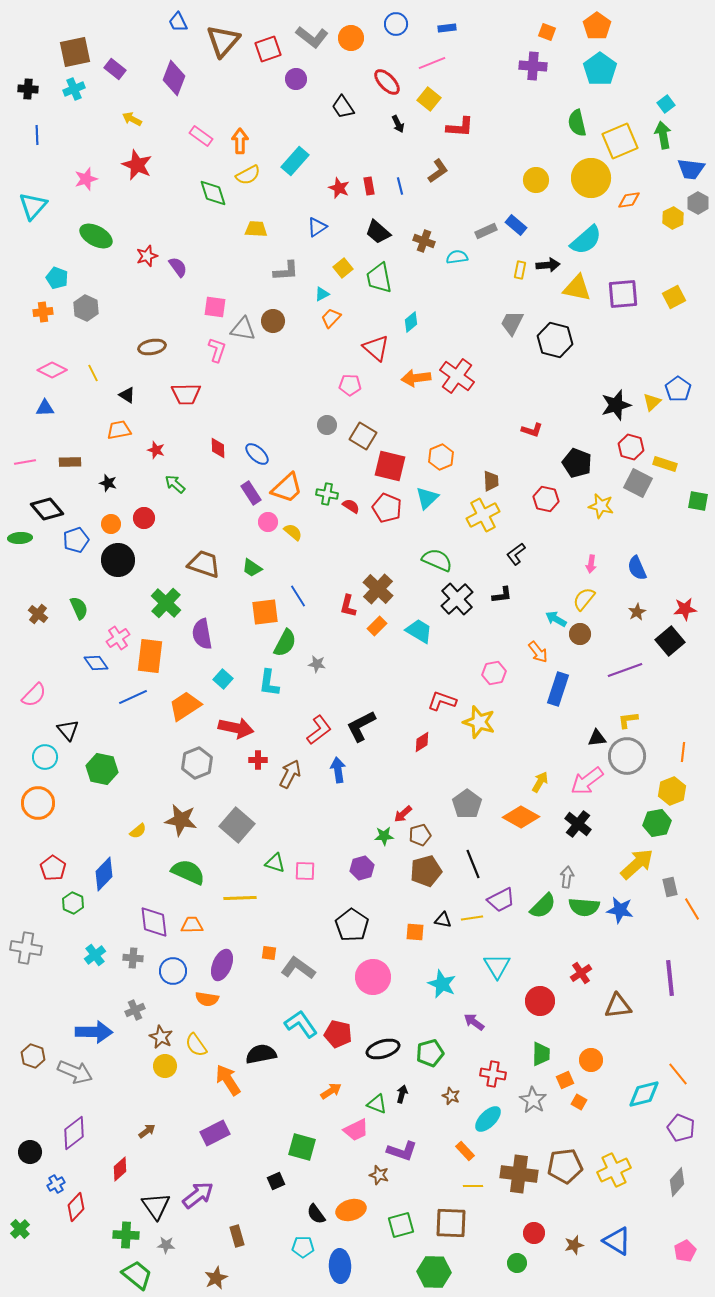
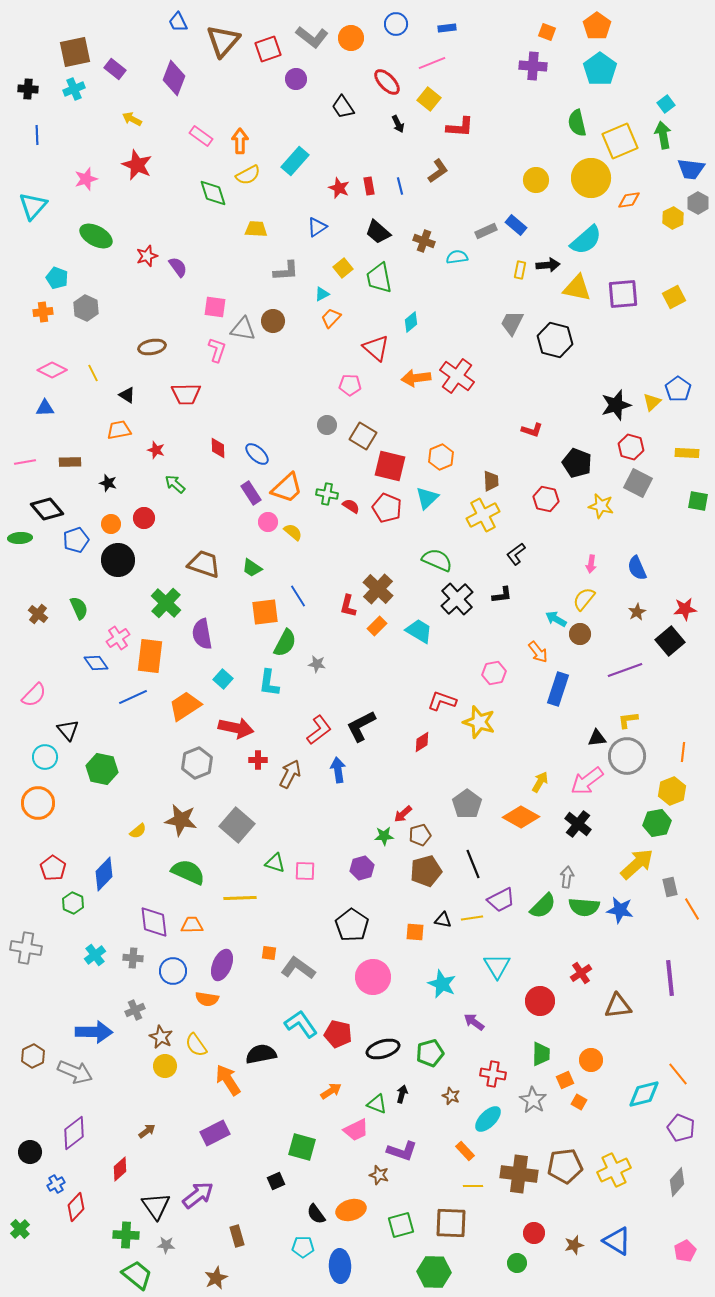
yellow rectangle at (665, 464): moved 22 px right, 11 px up; rotated 15 degrees counterclockwise
brown hexagon at (33, 1056): rotated 15 degrees clockwise
